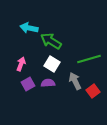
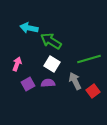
pink arrow: moved 4 px left
